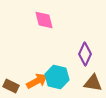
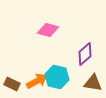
pink diamond: moved 4 px right, 10 px down; rotated 60 degrees counterclockwise
purple diamond: rotated 25 degrees clockwise
brown rectangle: moved 1 px right, 2 px up
